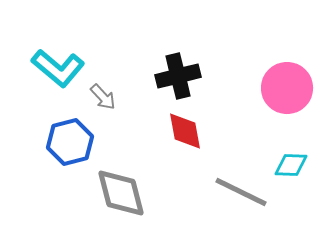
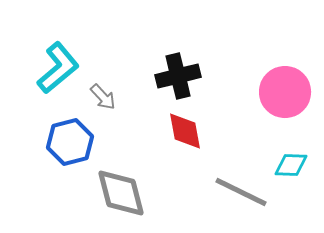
cyan L-shape: rotated 80 degrees counterclockwise
pink circle: moved 2 px left, 4 px down
